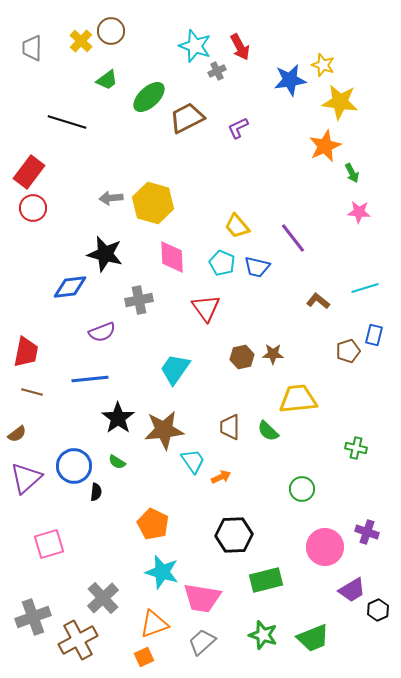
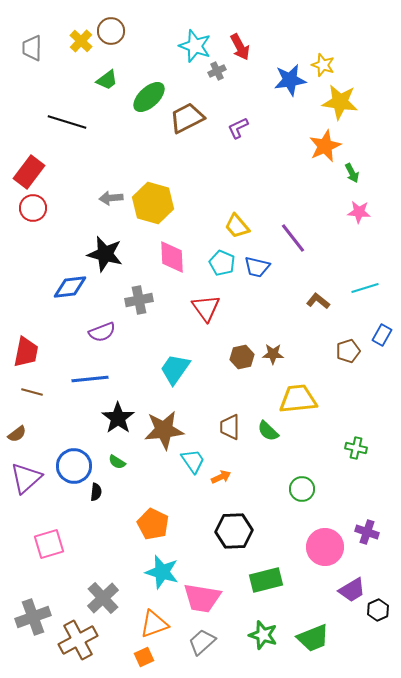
blue rectangle at (374, 335): moved 8 px right; rotated 15 degrees clockwise
black hexagon at (234, 535): moved 4 px up
